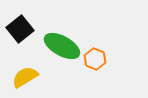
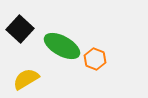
black square: rotated 8 degrees counterclockwise
yellow semicircle: moved 1 px right, 2 px down
